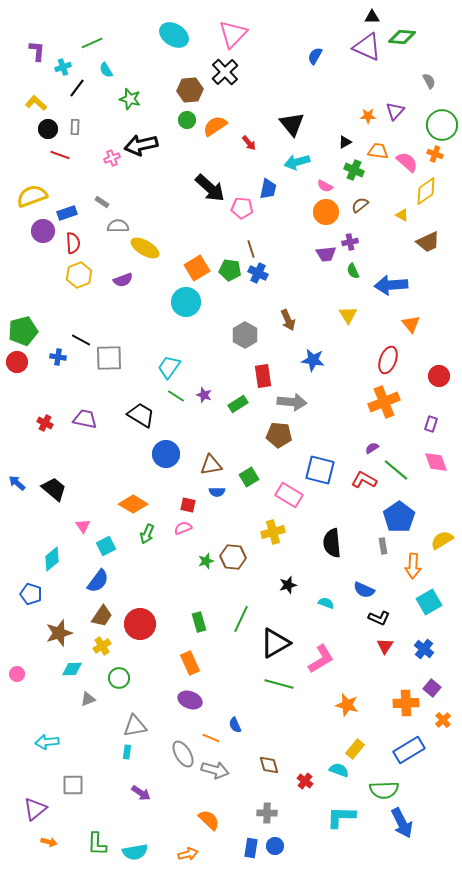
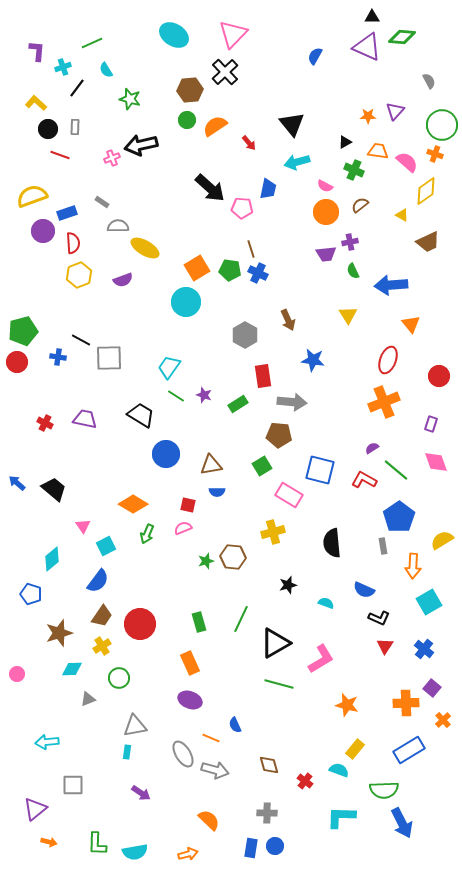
green square at (249, 477): moved 13 px right, 11 px up
